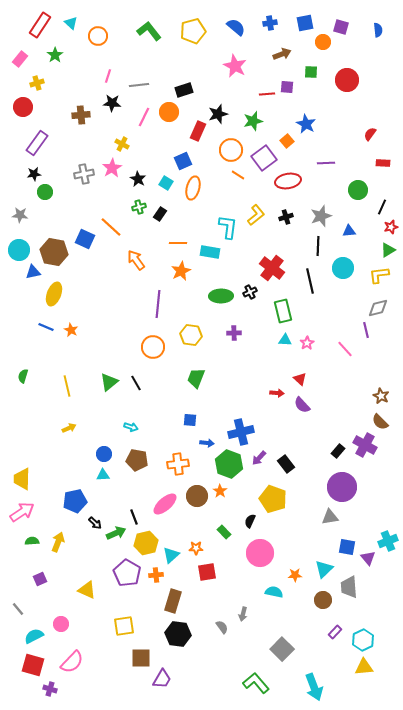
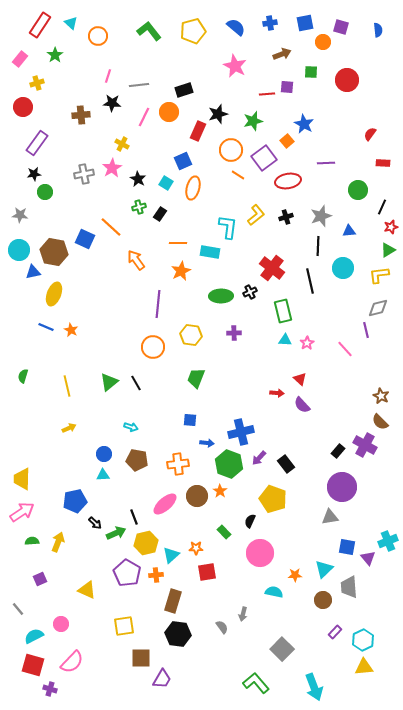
blue star at (306, 124): moved 2 px left
